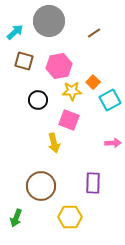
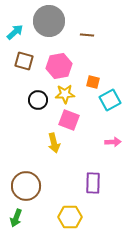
brown line: moved 7 px left, 2 px down; rotated 40 degrees clockwise
orange square: rotated 32 degrees counterclockwise
yellow star: moved 7 px left, 3 px down
pink arrow: moved 1 px up
brown circle: moved 15 px left
